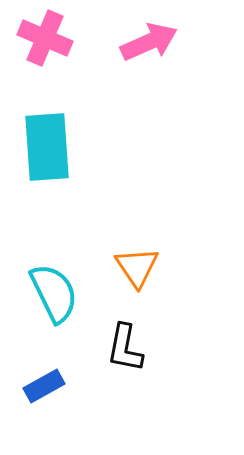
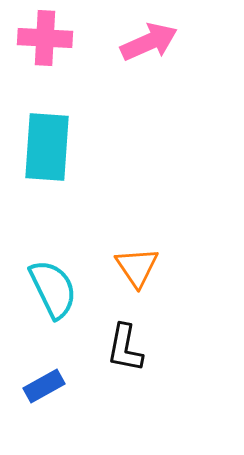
pink cross: rotated 20 degrees counterclockwise
cyan rectangle: rotated 8 degrees clockwise
cyan semicircle: moved 1 px left, 4 px up
